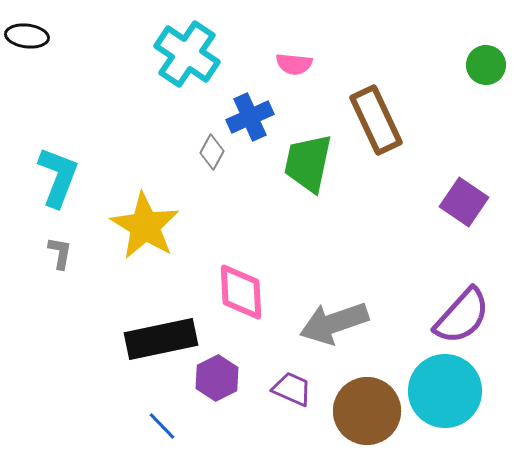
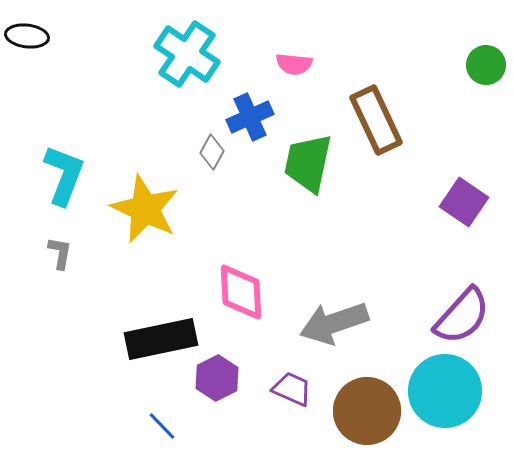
cyan L-shape: moved 6 px right, 2 px up
yellow star: moved 17 px up; rotated 6 degrees counterclockwise
